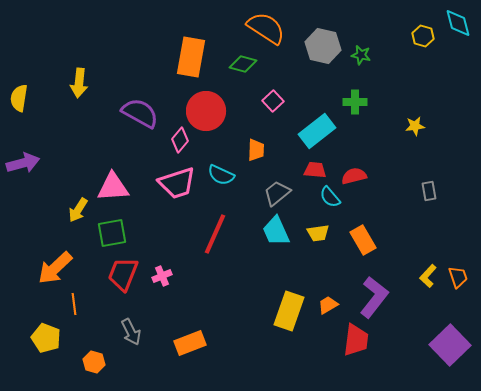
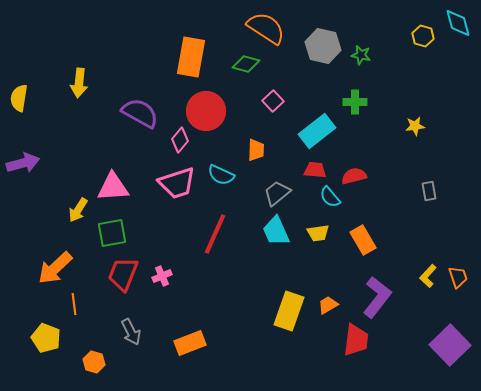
green diamond at (243, 64): moved 3 px right
purple L-shape at (374, 297): moved 3 px right
